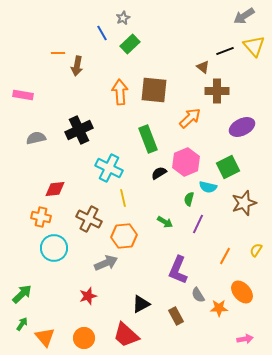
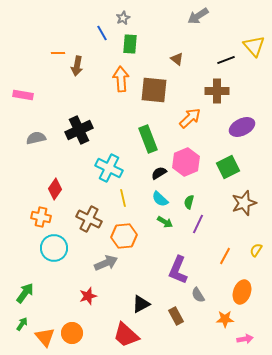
gray arrow at (244, 16): moved 46 px left
green rectangle at (130, 44): rotated 42 degrees counterclockwise
black line at (225, 51): moved 1 px right, 9 px down
brown triangle at (203, 67): moved 26 px left, 8 px up
orange arrow at (120, 92): moved 1 px right, 13 px up
cyan semicircle at (208, 187): moved 48 px left, 12 px down; rotated 30 degrees clockwise
red diamond at (55, 189): rotated 50 degrees counterclockwise
green semicircle at (189, 199): moved 3 px down
orange ellipse at (242, 292): rotated 60 degrees clockwise
green arrow at (22, 294): moved 3 px right, 1 px up; rotated 10 degrees counterclockwise
orange star at (219, 308): moved 6 px right, 11 px down
orange circle at (84, 338): moved 12 px left, 5 px up
